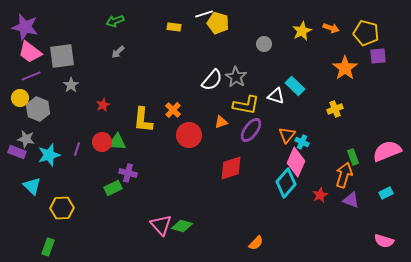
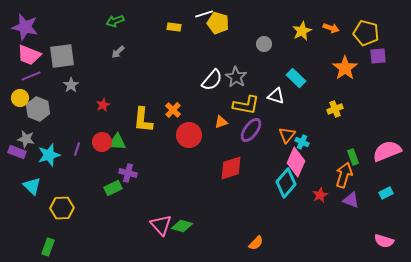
pink trapezoid at (30, 52): moved 1 px left, 3 px down; rotated 15 degrees counterclockwise
cyan rectangle at (295, 86): moved 1 px right, 8 px up
